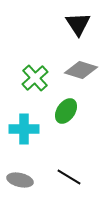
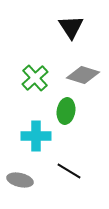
black triangle: moved 7 px left, 3 px down
gray diamond: moved 2 px right, 5 px down
green ellipse: rotated 25 degrees counterclockwise
cyan cross: moved 12 px right, 7 px down
black line: moved 6 px up
